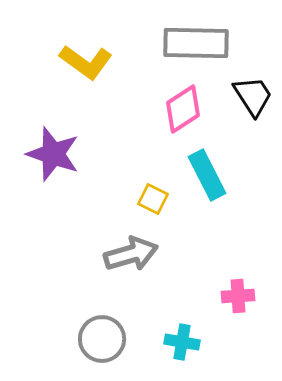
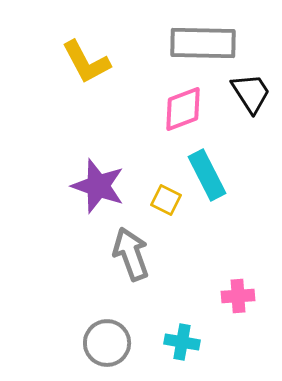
gray rectangle: moved 7 px right
yellow L-shape: rotated 26 degrees clockwise
black trapezoid: moved 2 px left, 3 px up
pink diamond: rotated 12 degrees clockwise
purple star: moved 45 px right, 32 px down
yellow square: moved 13 px right, 1 px down
gray arrow: rotated 94 degrees counterclockwise
gray circle: moved 5 px right, 4 px down
